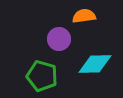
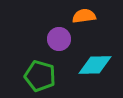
cyan diamond: moved 1 px down
green pentagon: moved 2 px left
